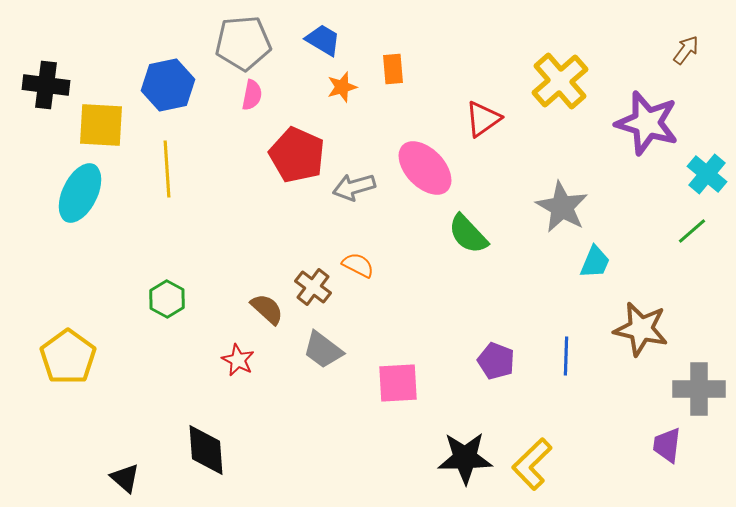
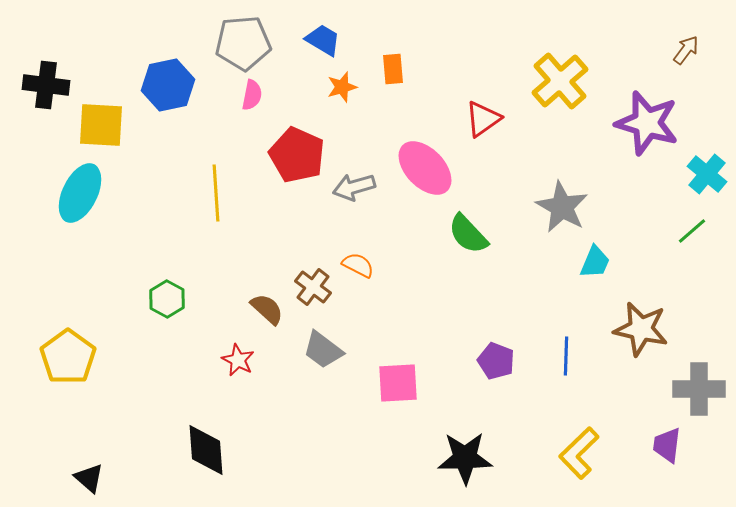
yellow line: moved 49 px right, 24 px down
yellow L-shape: moved 47 px right, 11 px up
black triangle: moved 36 px left
